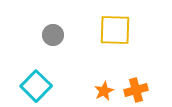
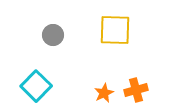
orange star: moved 2 px down
